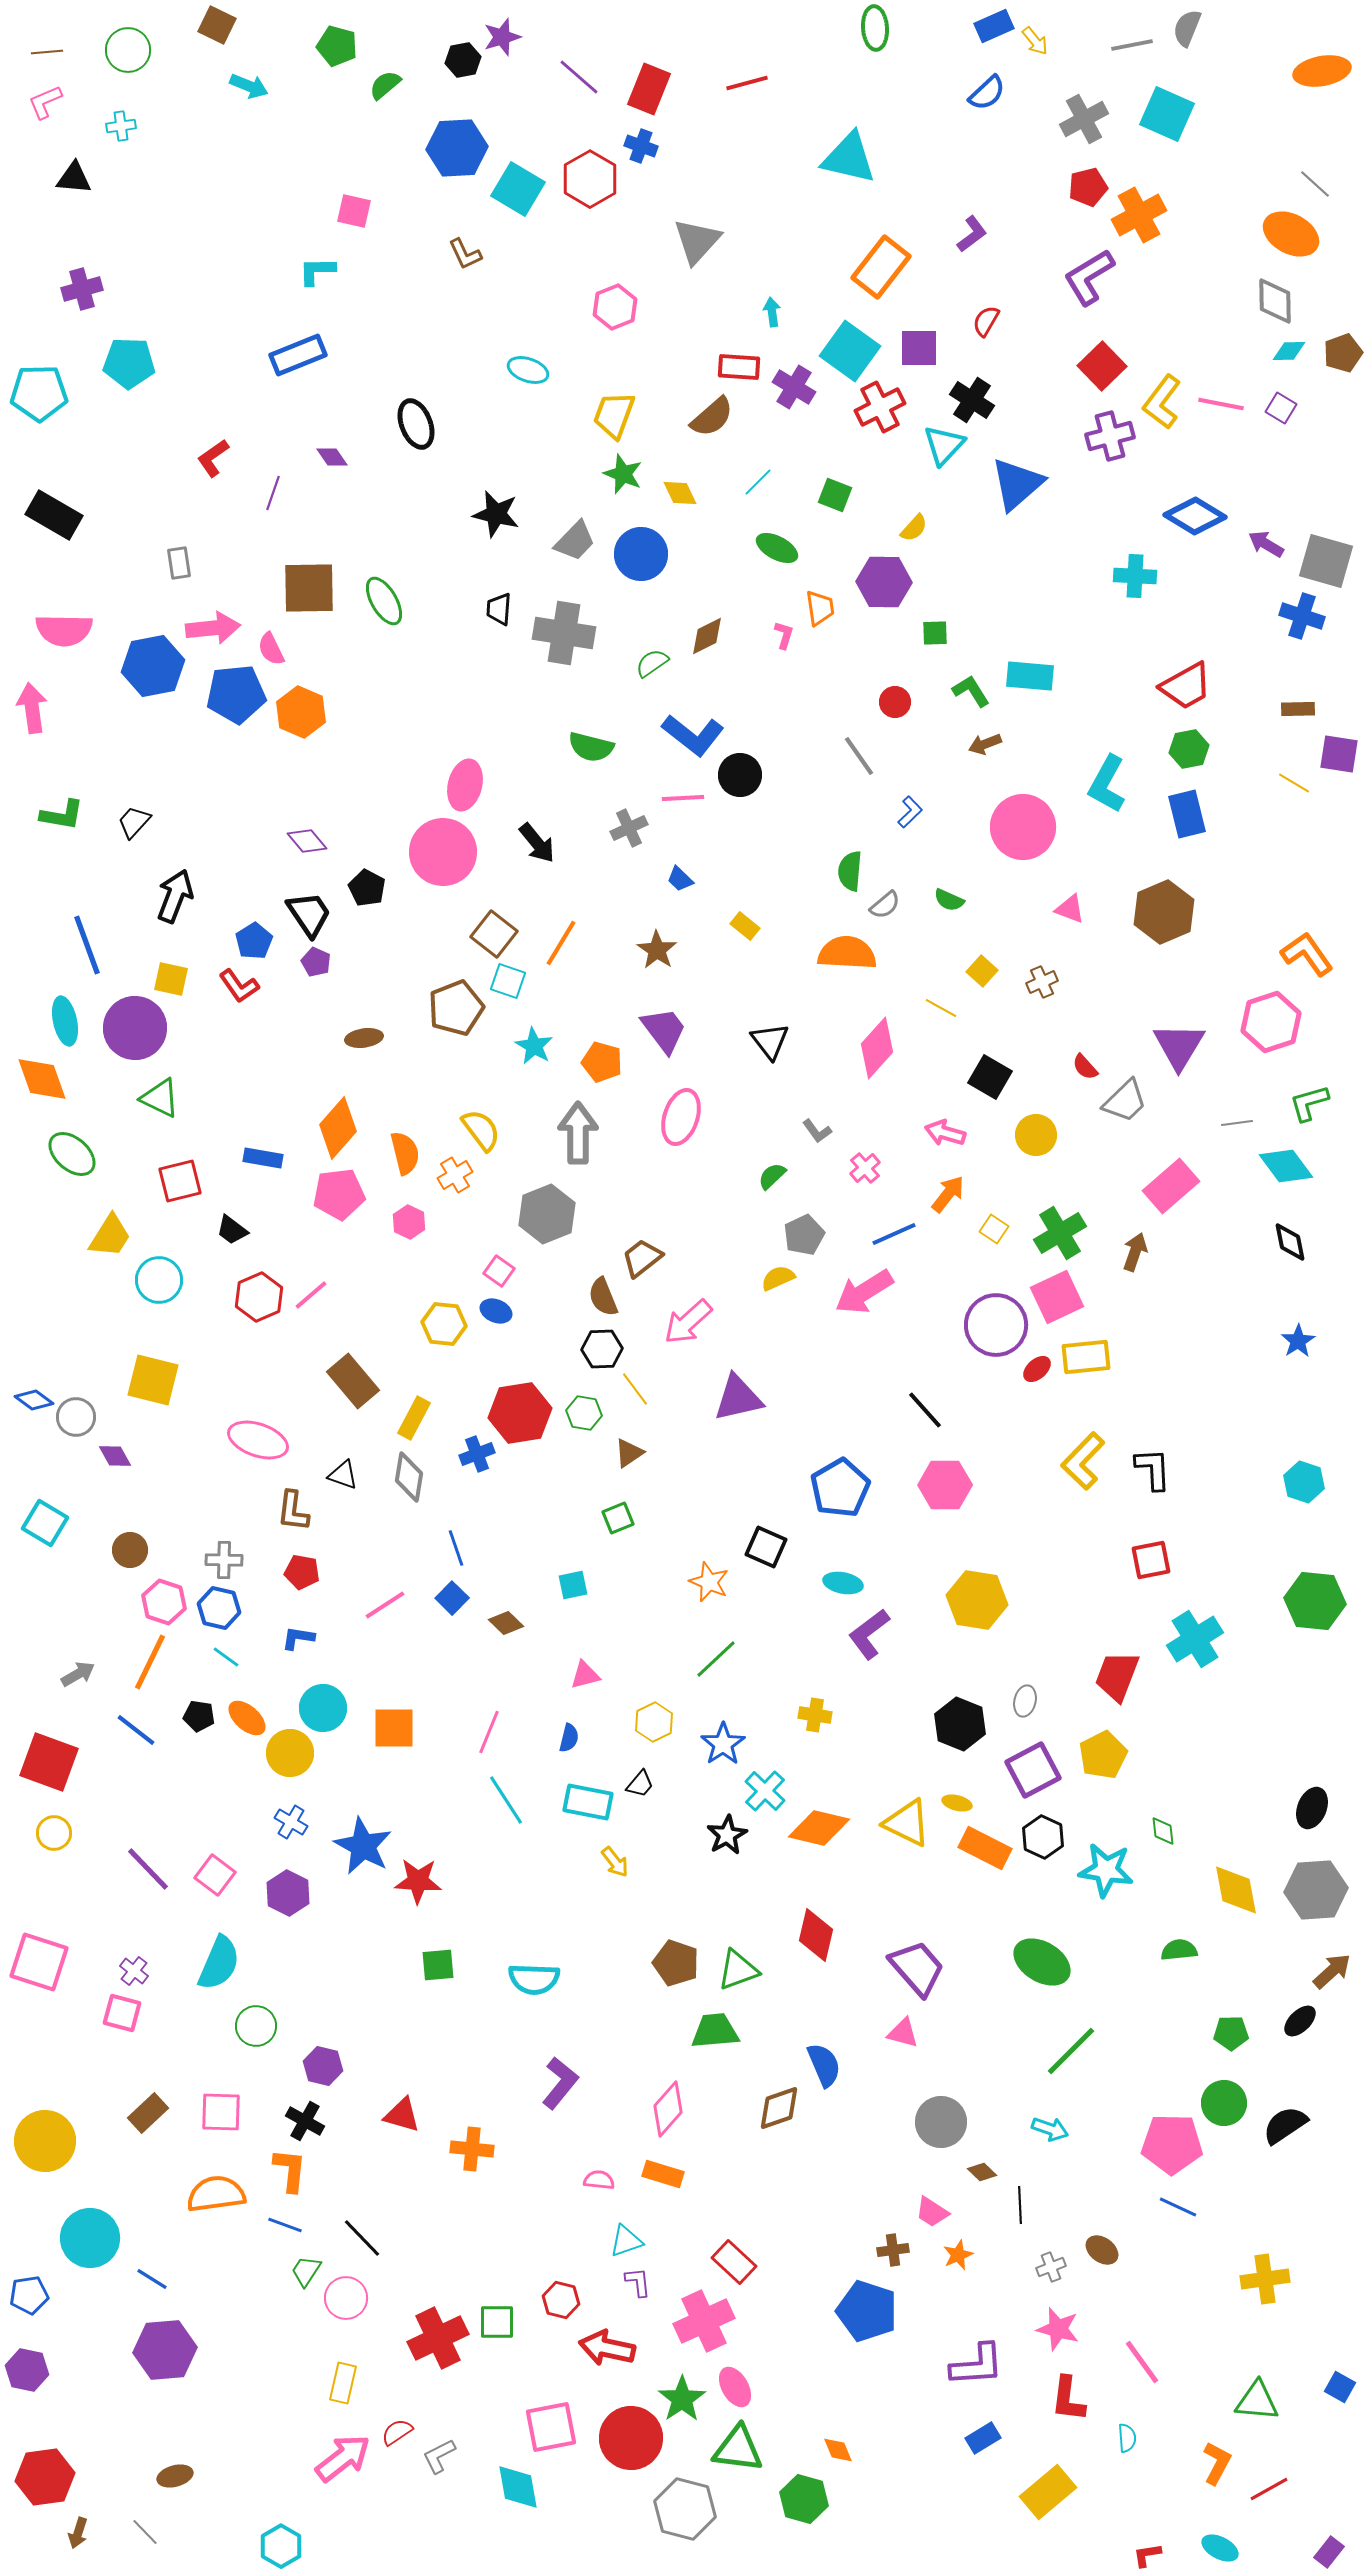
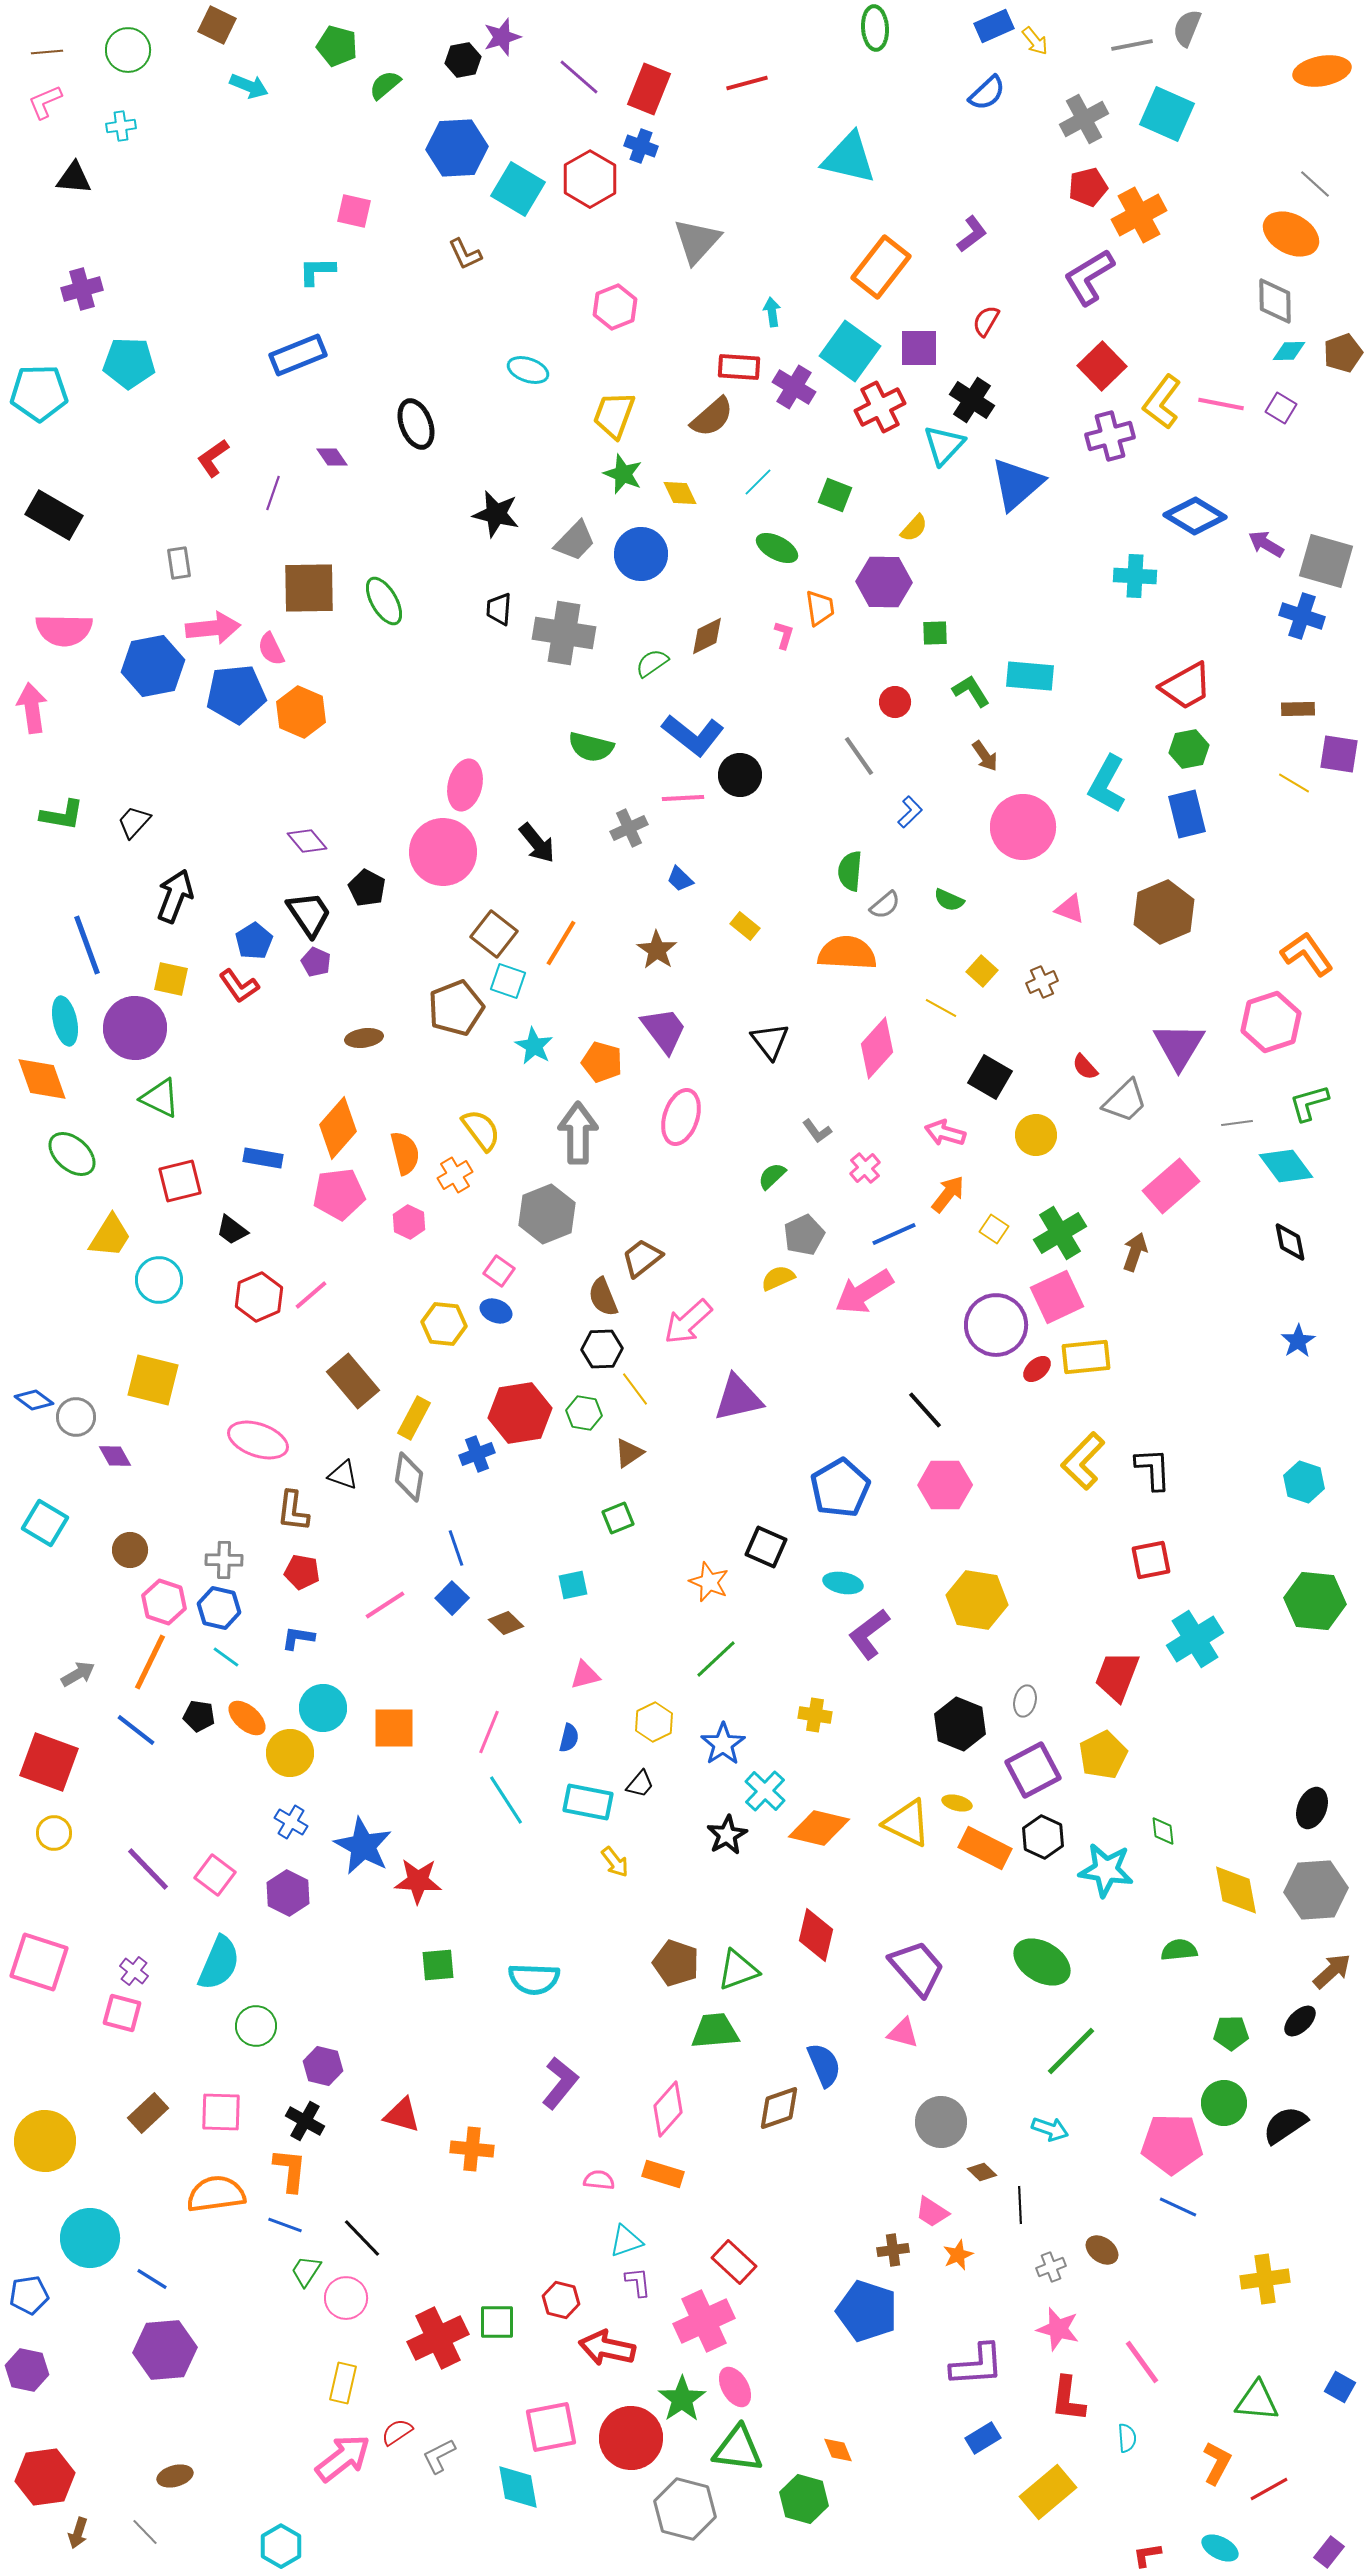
brown arrow at (985, 744): moved 12 px down; rotated 104 degrees counterclockwise
